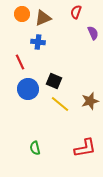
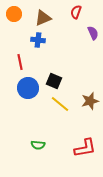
orange circle: moved 8 px left
blue cross: moved 2 px up
red line: rotated 14 degrees clockwise
blue circle: moved 1 px up
green semicircle: moved 3 px right, 3 px up; rotated 72 degrees counterclockwise
